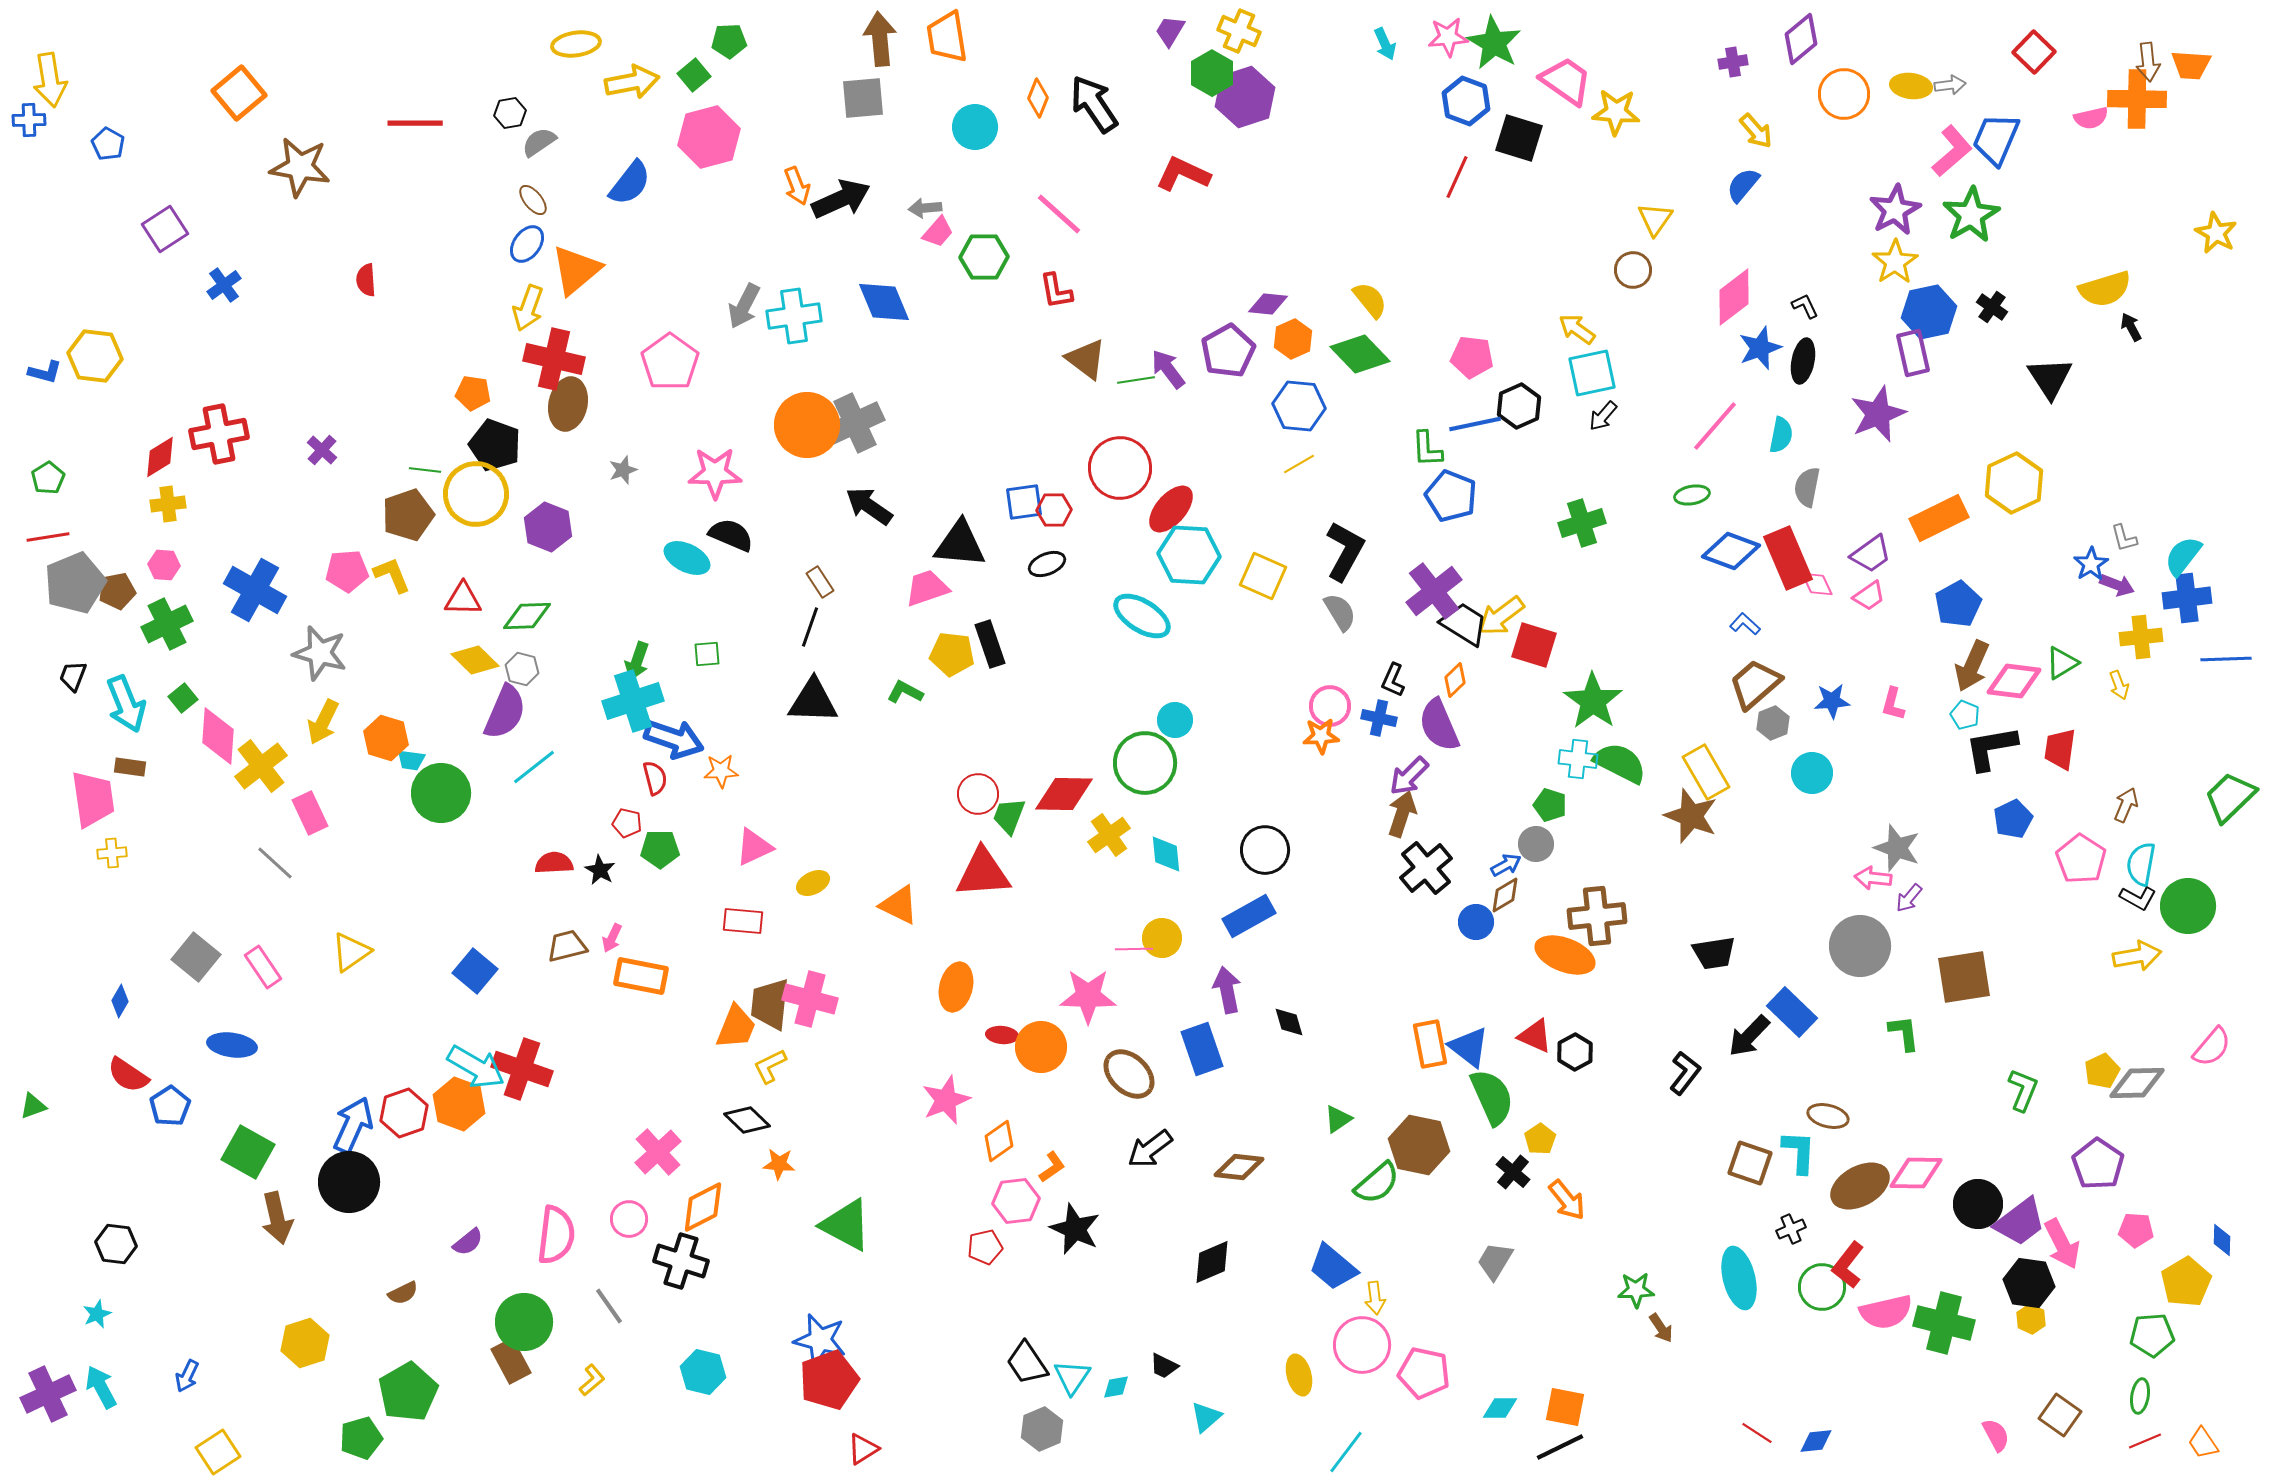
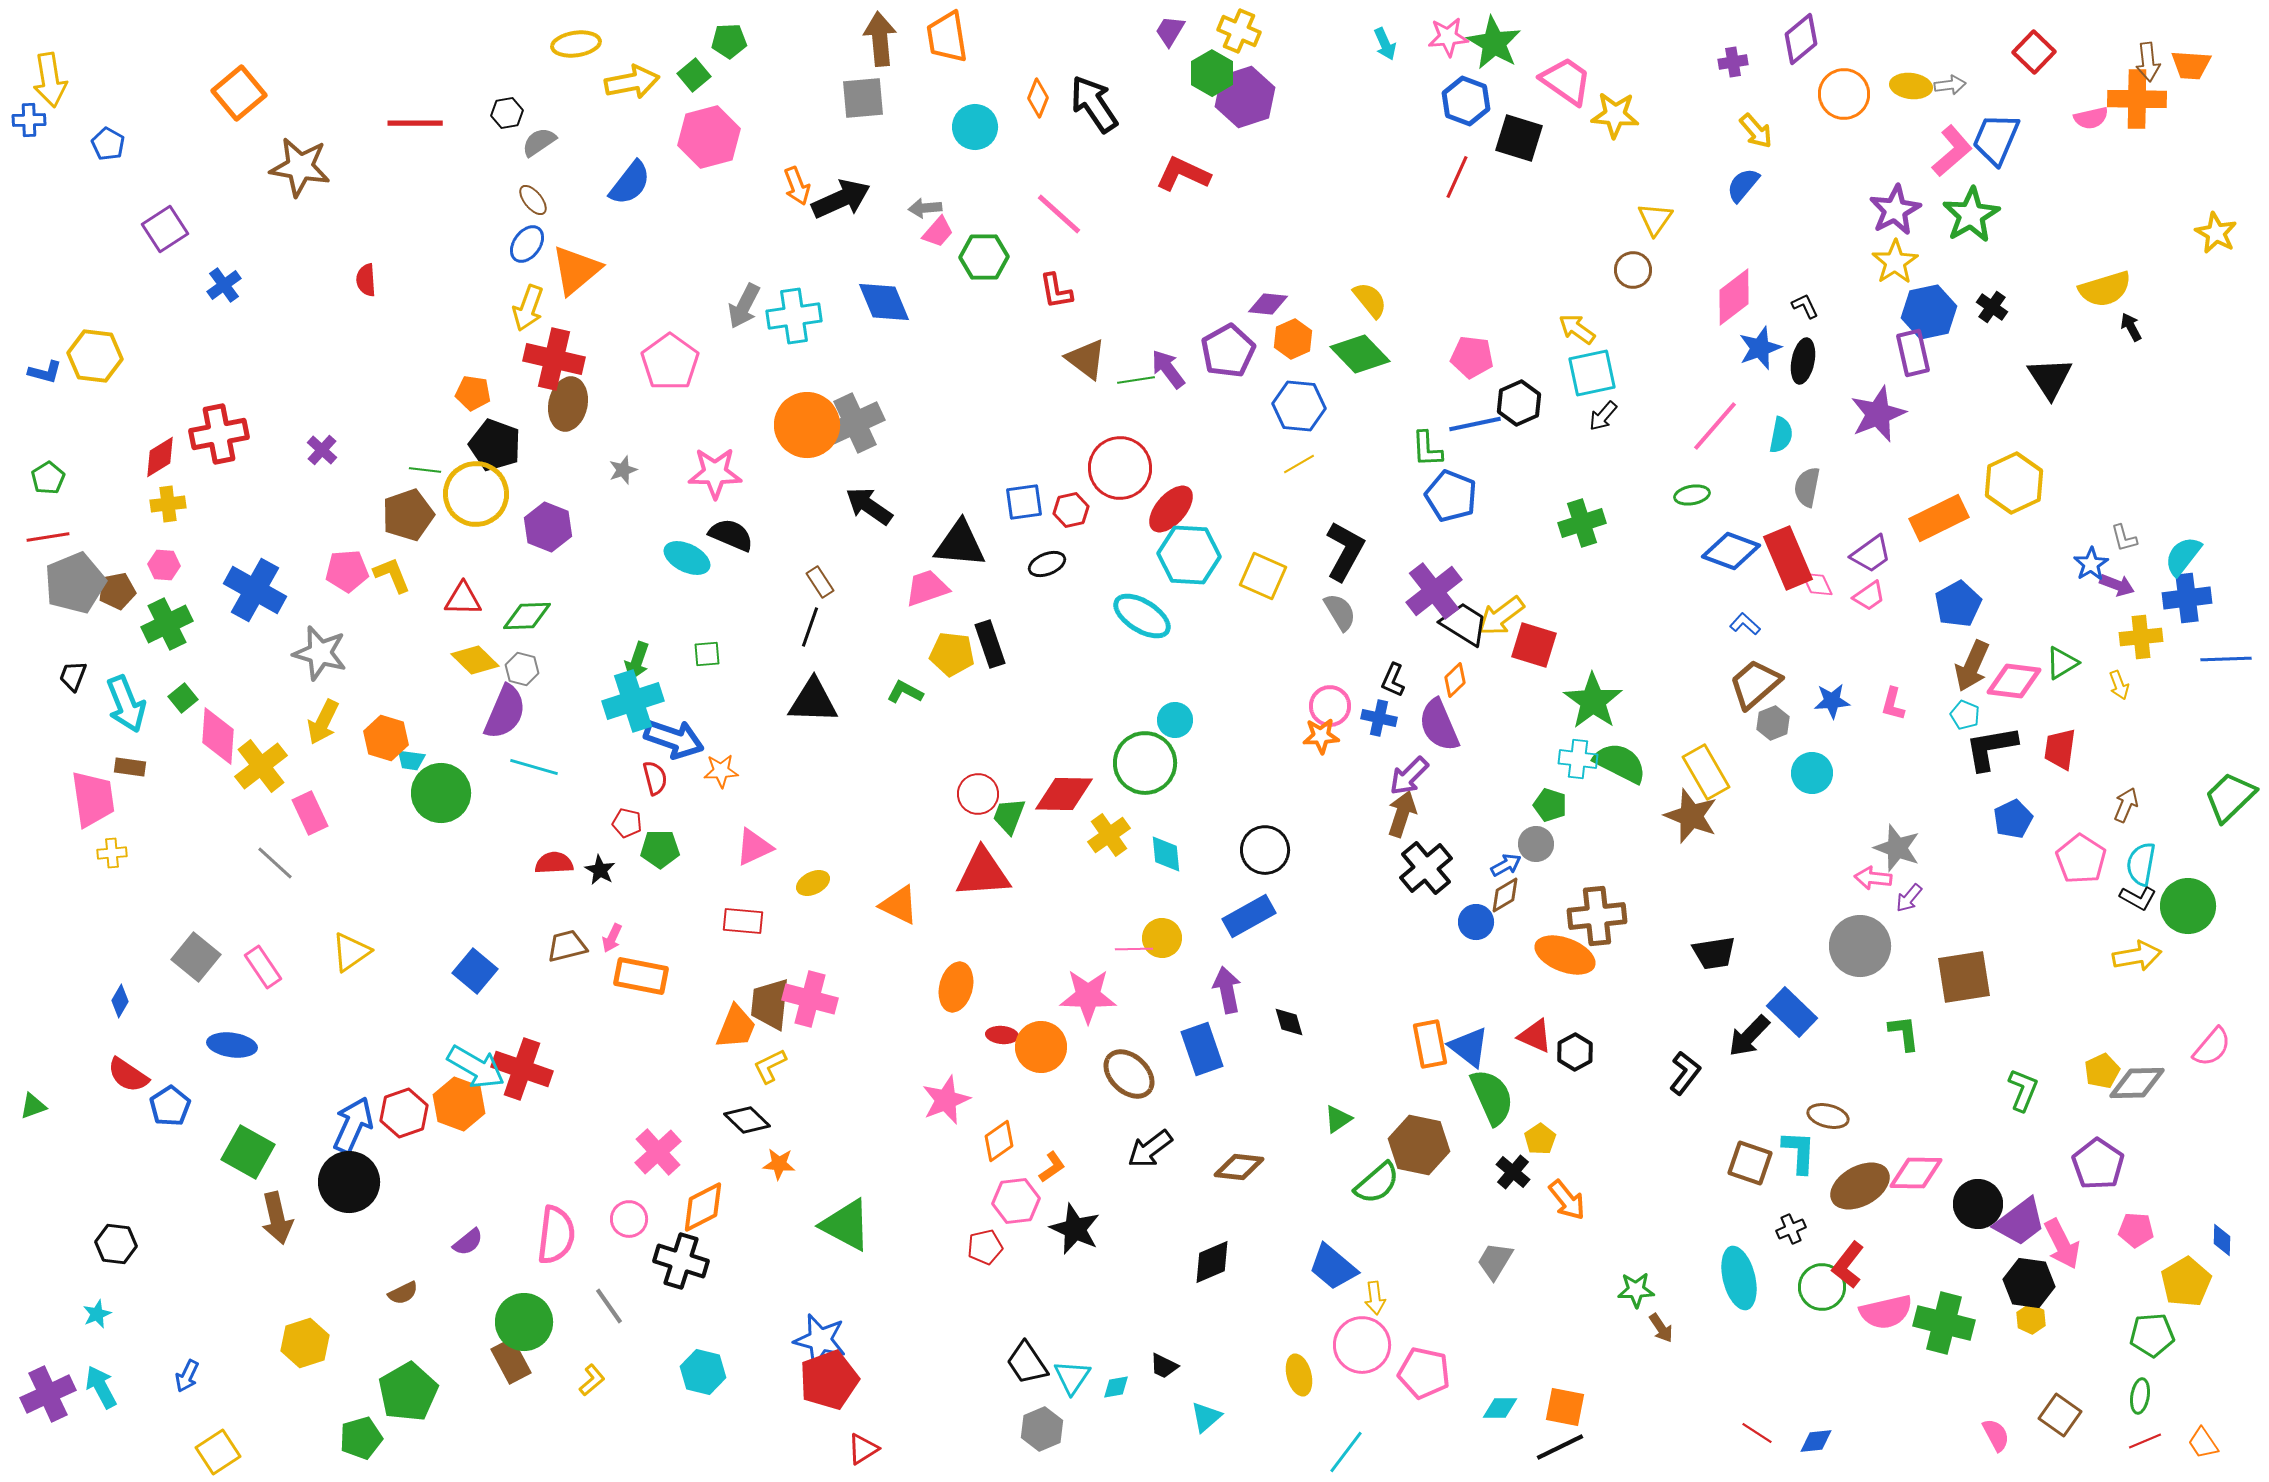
yellow star at (1616, 112): moved 1 px left, 3 px down
black hexagon at (510, 113): moved 3 px left
black hexagon at (1519, 406): moved 3 px up
red hexagon at (1054, 510): moved 17 px right; rotated 12 degrees counterclockwise
cyan line at (534, 767): rotated 54 degrees clockwise
